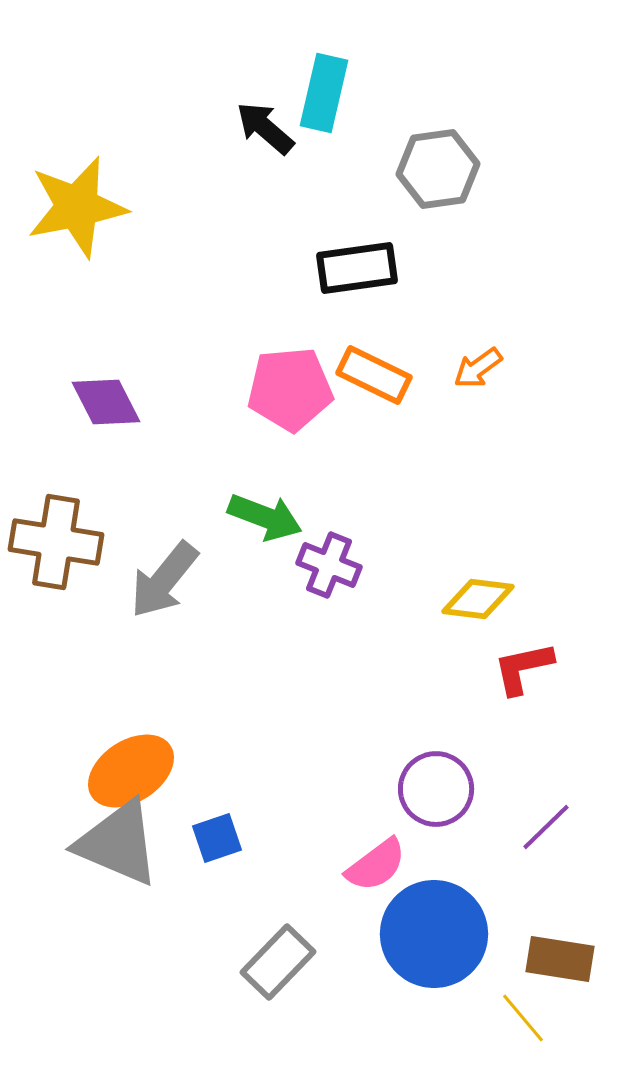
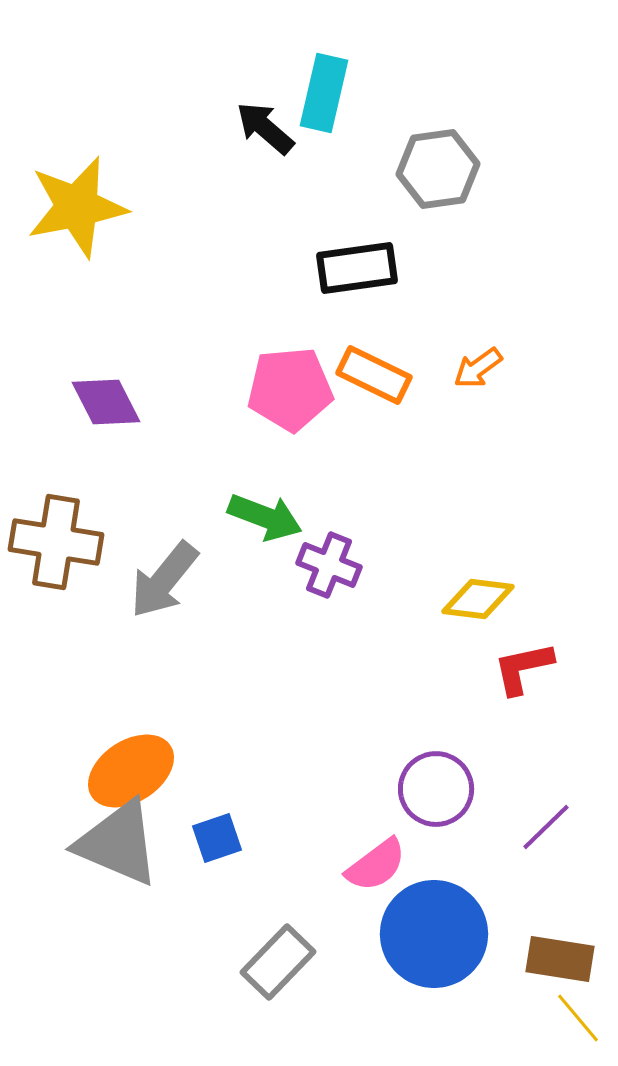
yellow line: moved 55 px right
